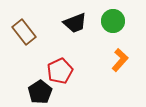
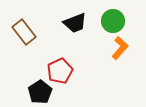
orange L-shape: moved 12 px up
